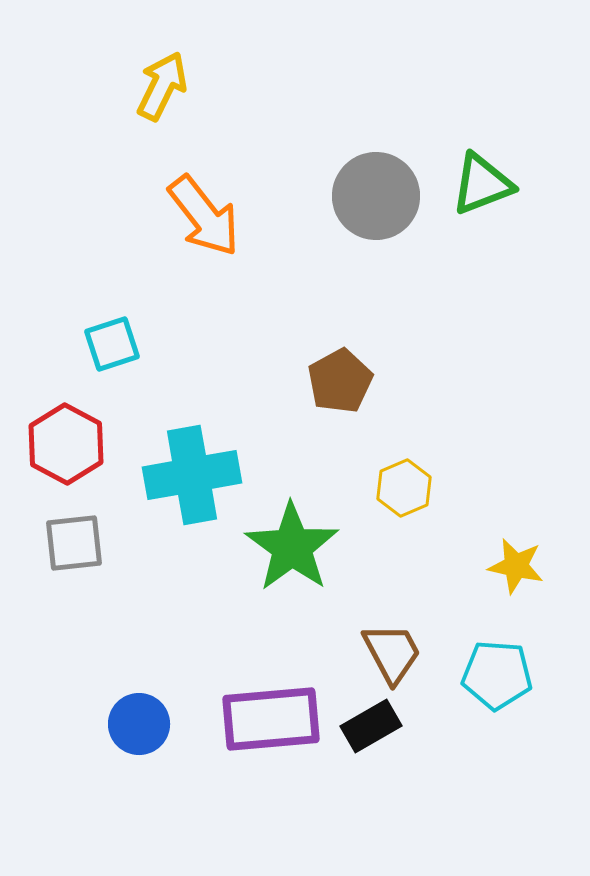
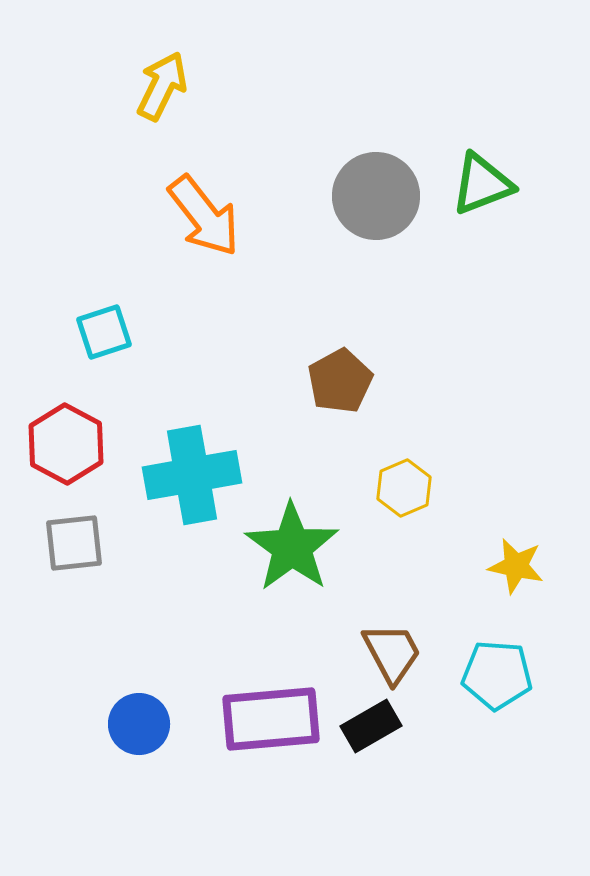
cyan square: moved 8 px left, 12 px up
